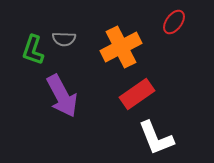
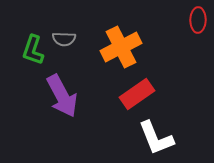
red ellipse: moved 24 px right, 2 px up; rotated 35 degrees counterclockwise
